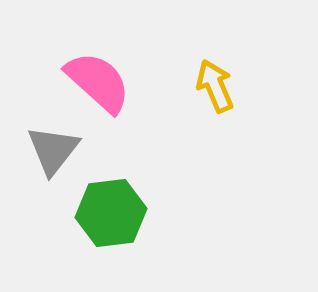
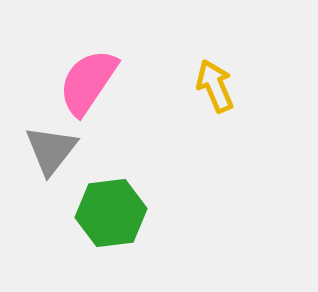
pink semicircle: moved 10 px left; rotated 98 degrees counterclockwise
gray triangle: moved 2 px left
